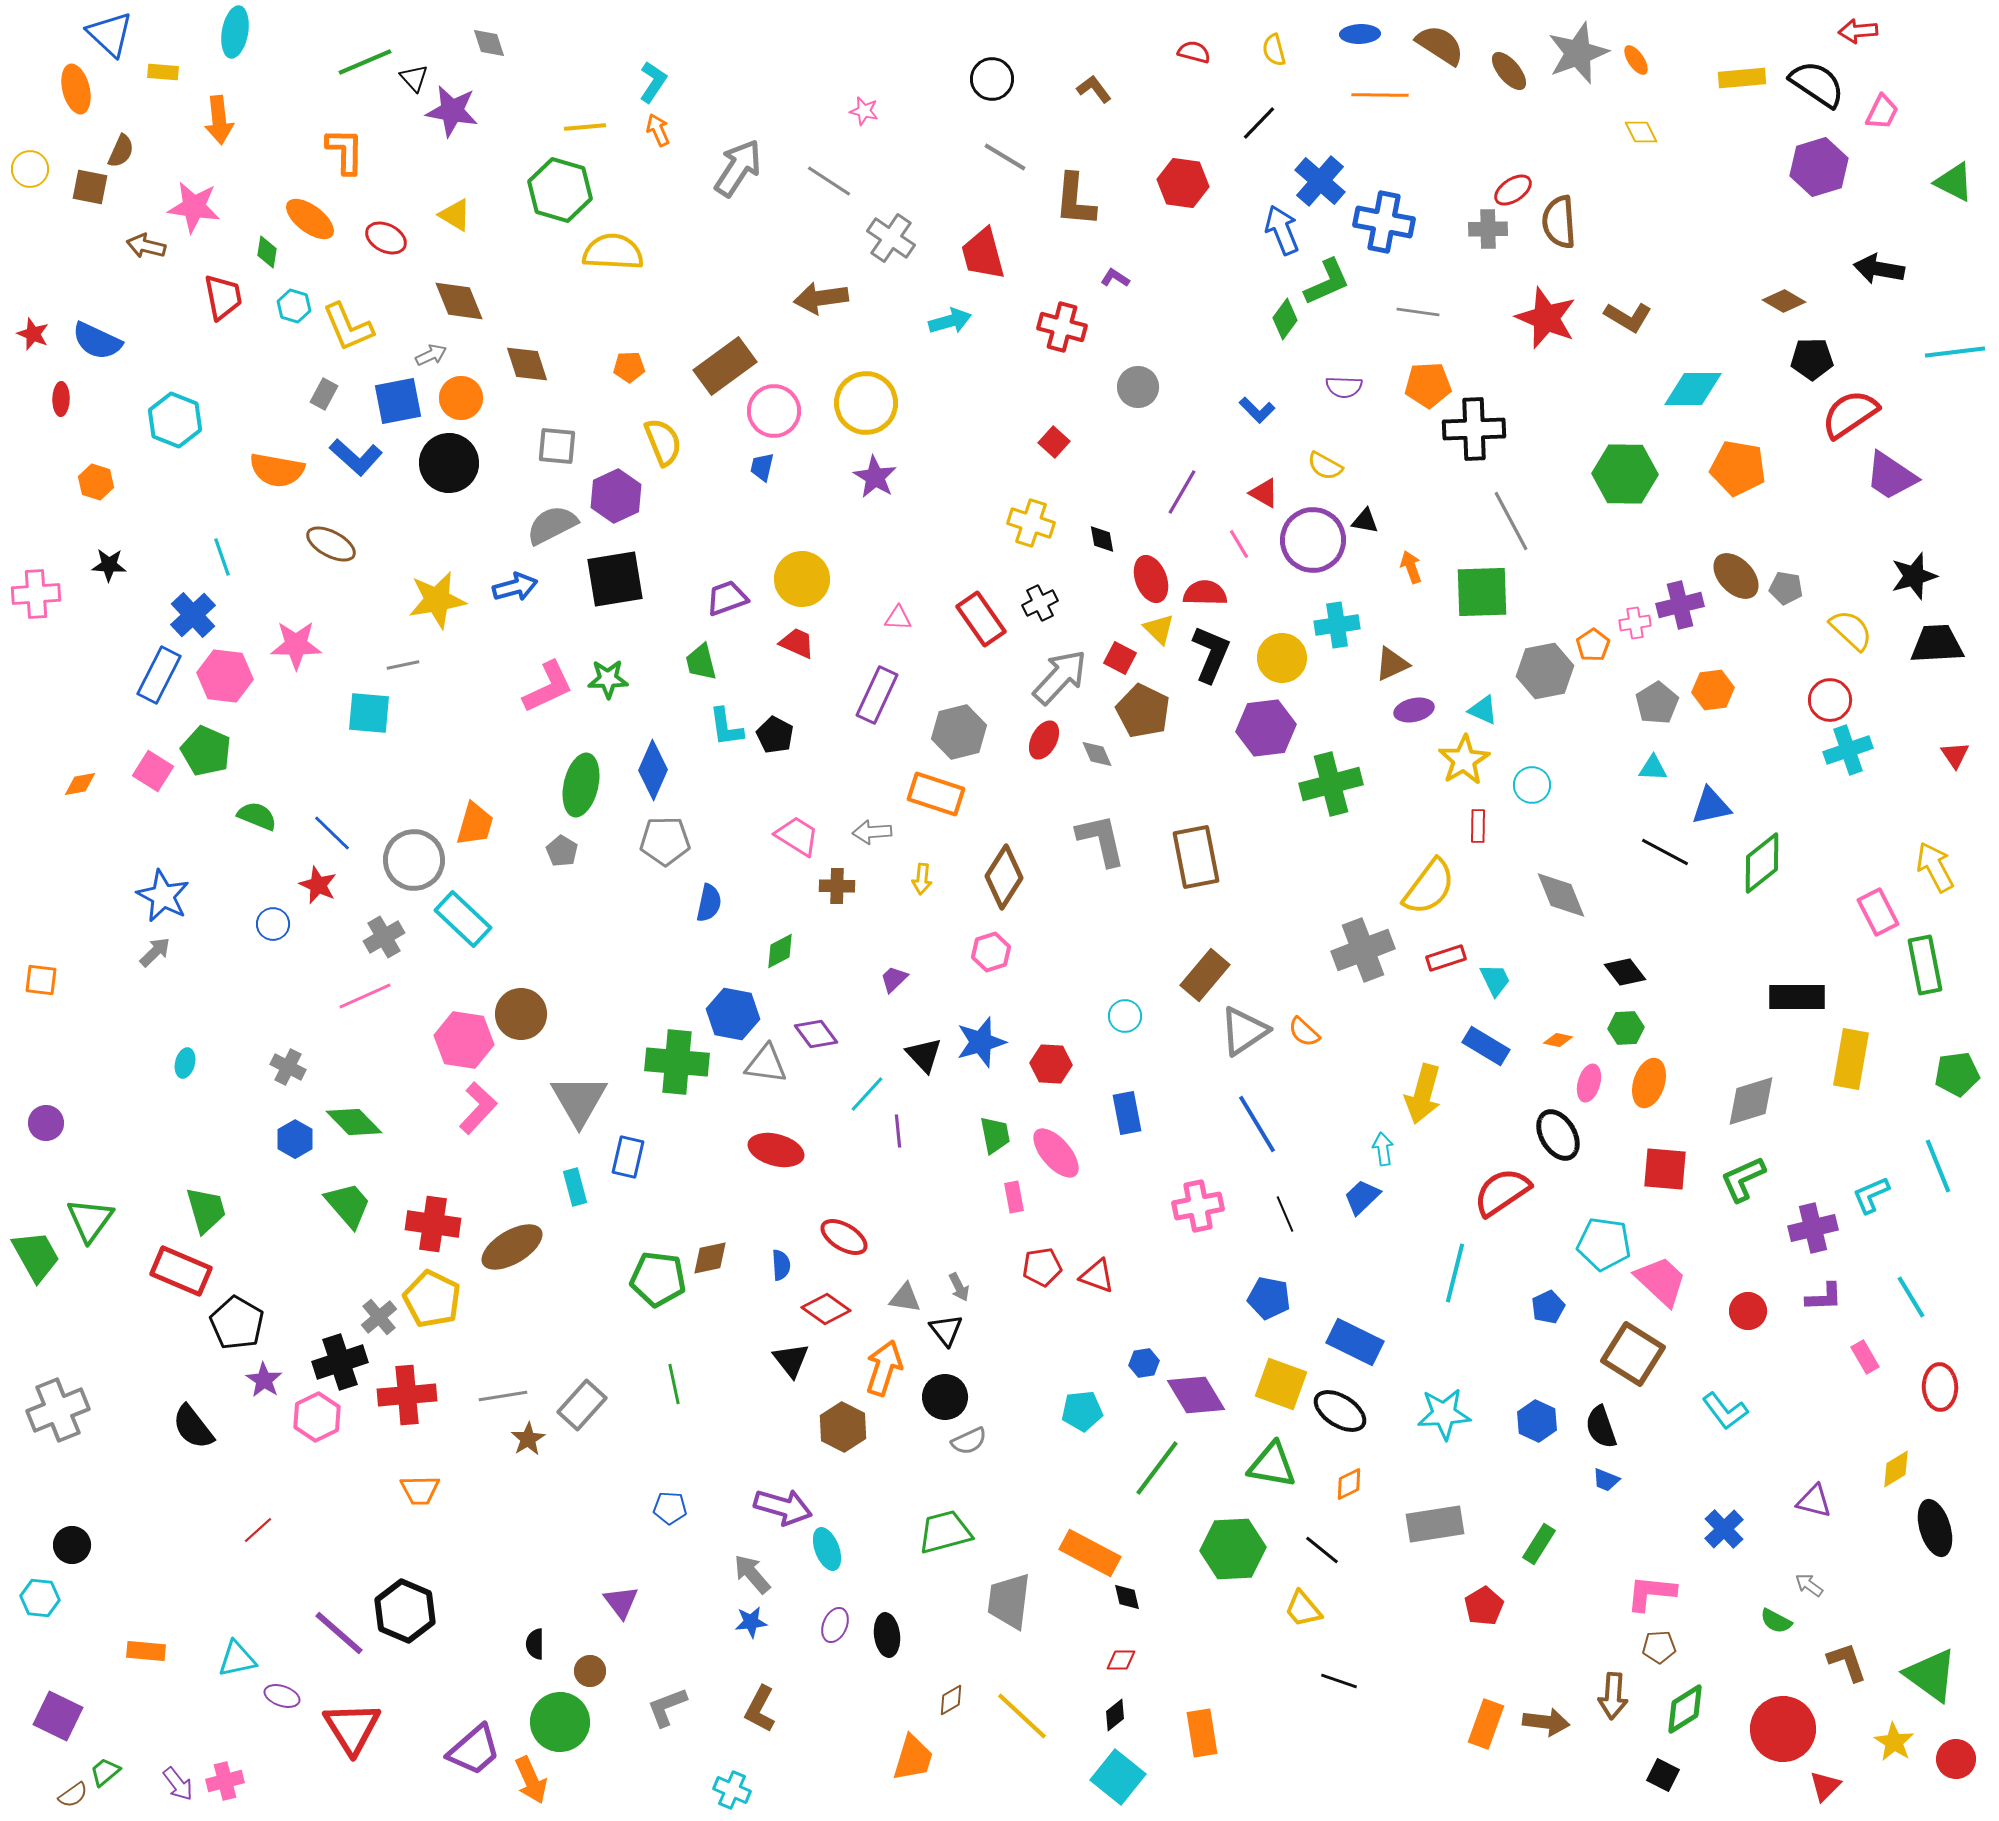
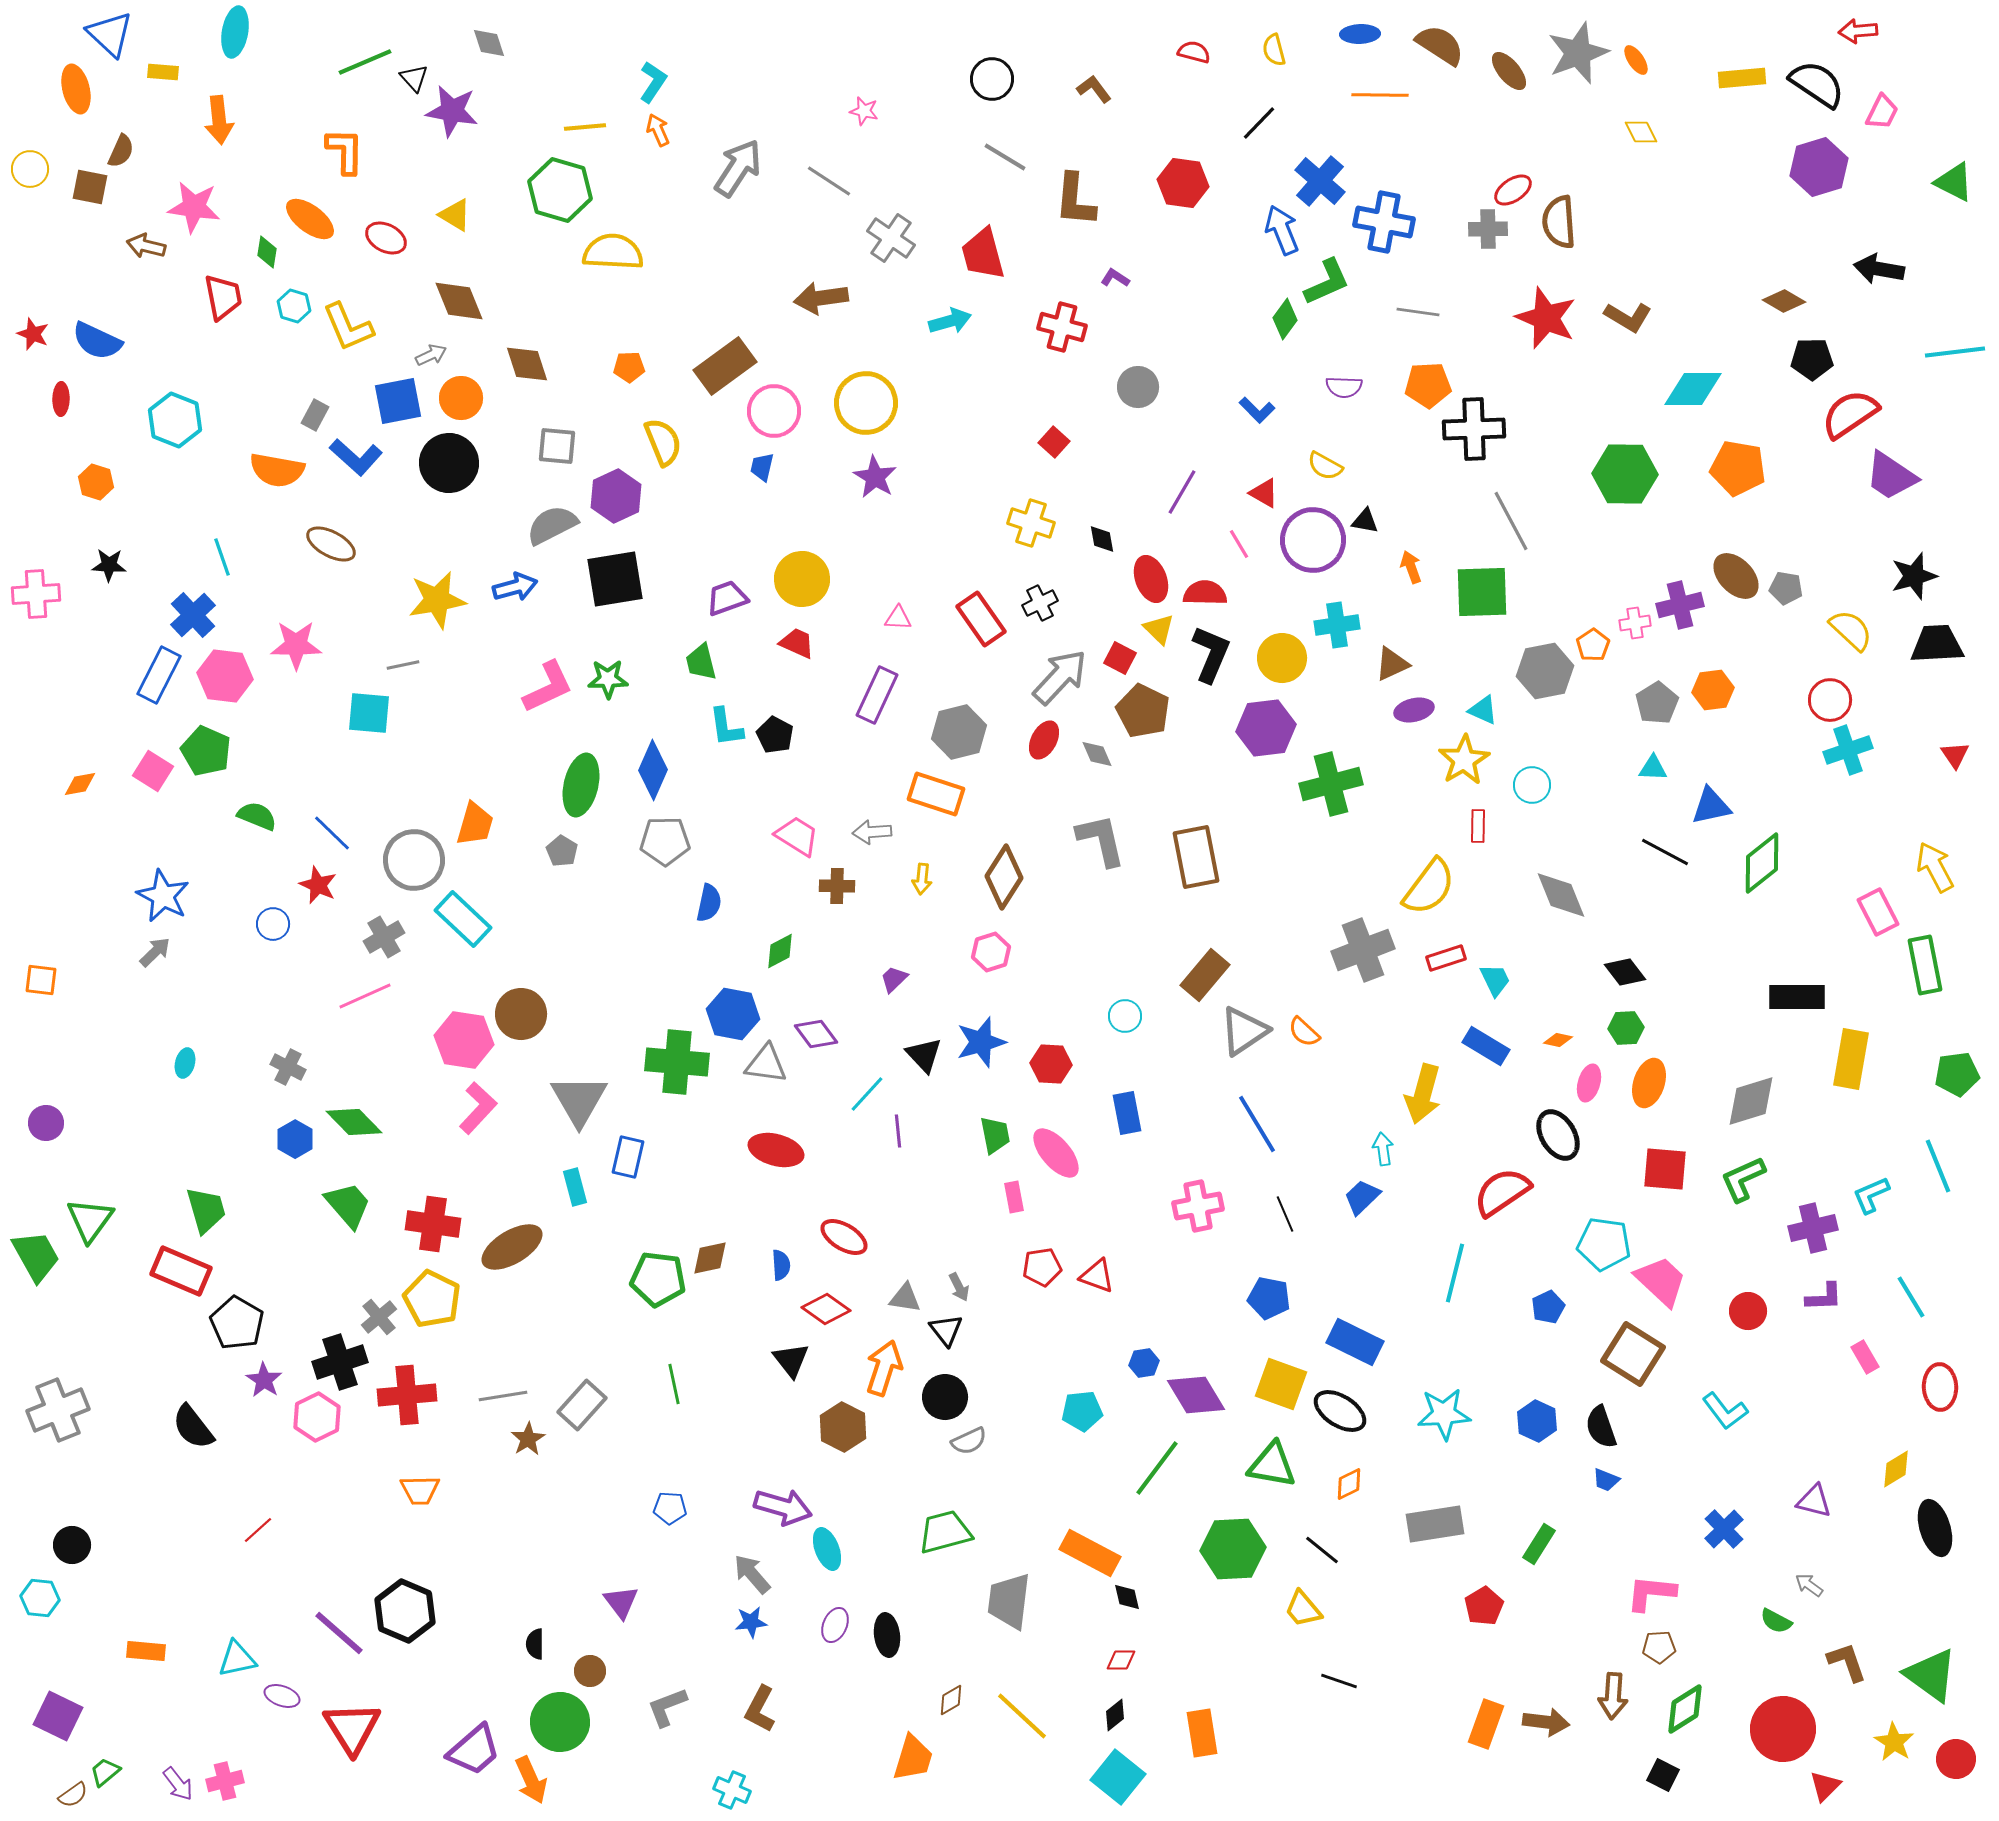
gray rectangle at (324, 394): moved 9 px left, 21 px down
